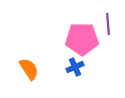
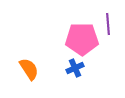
blue cross: moved 1 px down
